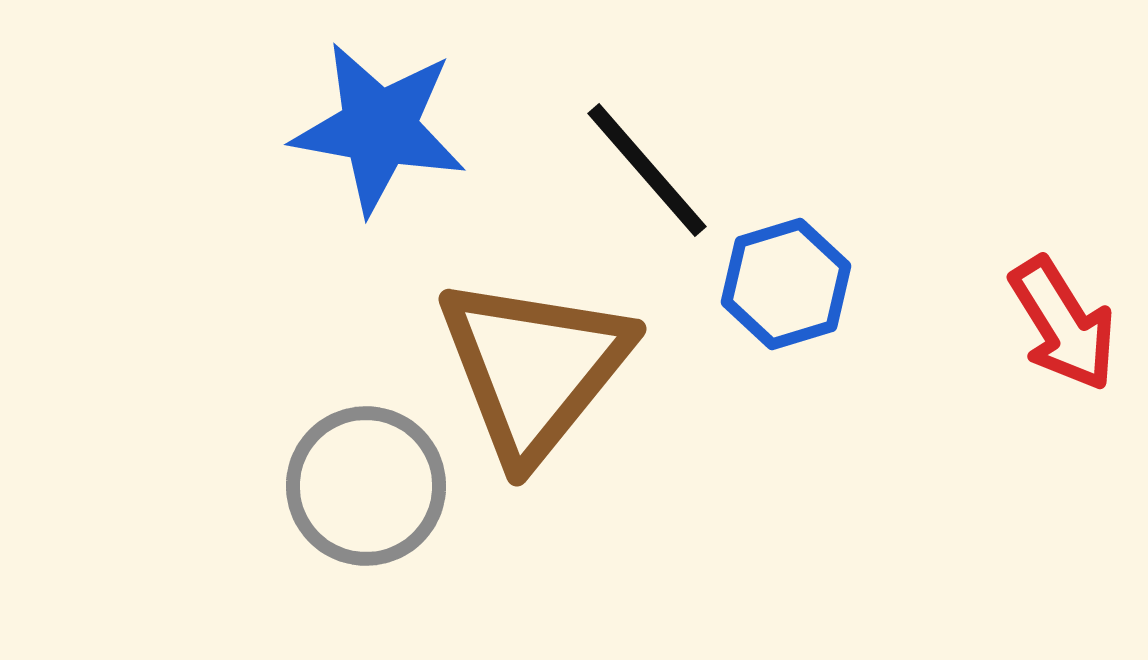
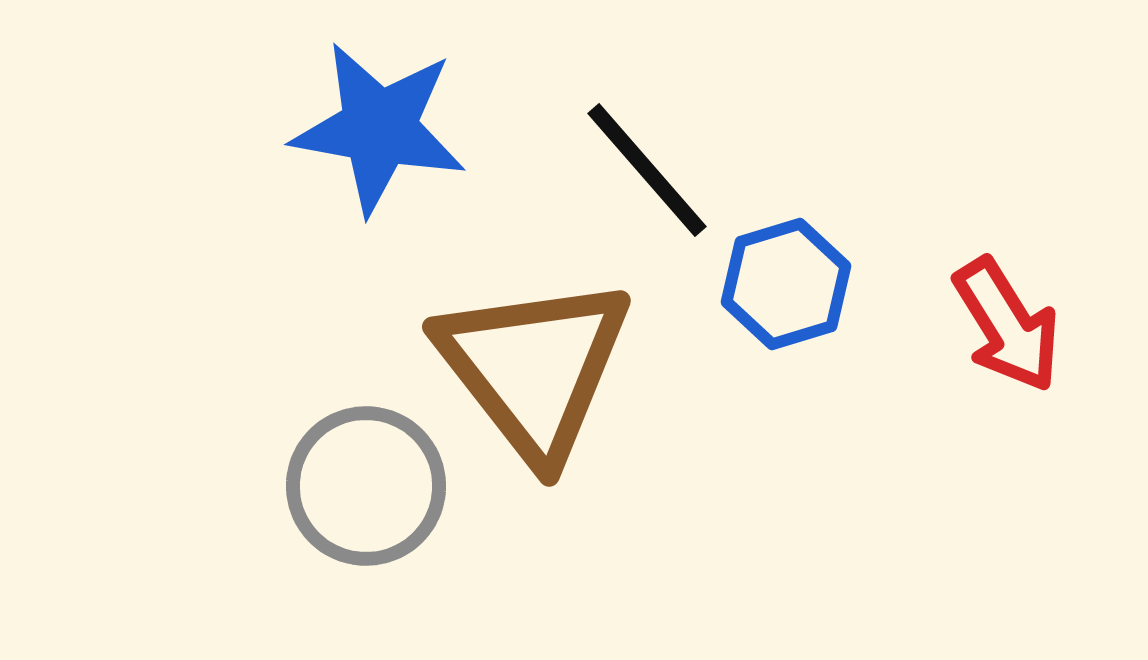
red arrow: moved 56 px left, 1 px down
brown triangle: rotated 17 degrees counterclockwise
